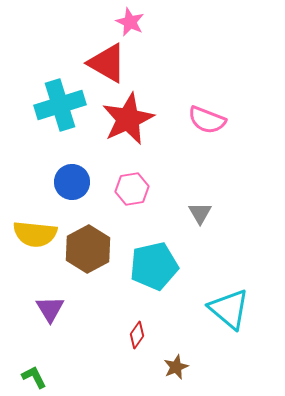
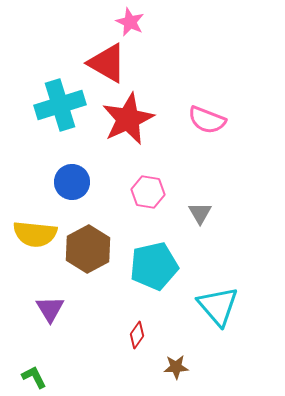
pink hexagon: moved 16 px right, 3 px down; rotated 20 degrees clockwise
cyan triangle: moved 11 px left, 3 px up; rotated 9 degrees clockwise
brown star: rotated 20 degrees clockwise
